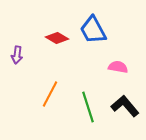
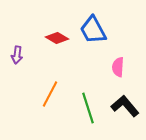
pink semicircle: rotated 96 degrees counterclockwise
green line: moved 1 px down
